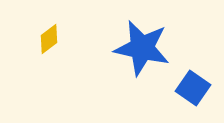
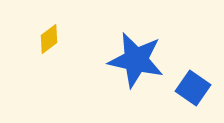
blue star: moved 6 px left, 12 px down
